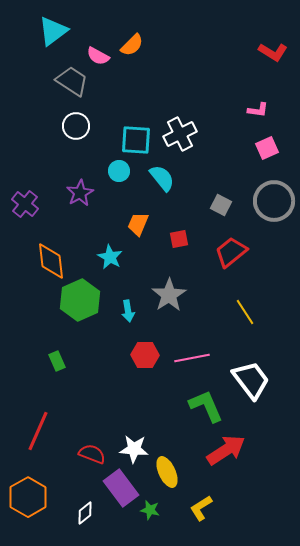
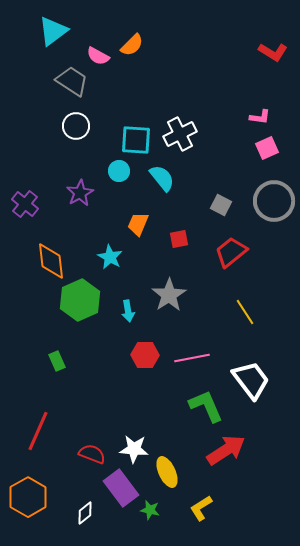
pink L-shape: moved 2 px right, 7 px down
